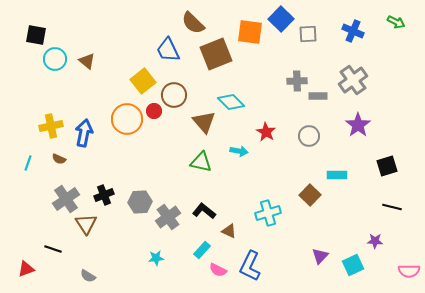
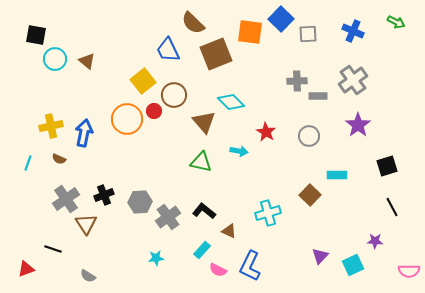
black line at (392, 207): rotated 48 degrees clockwise
